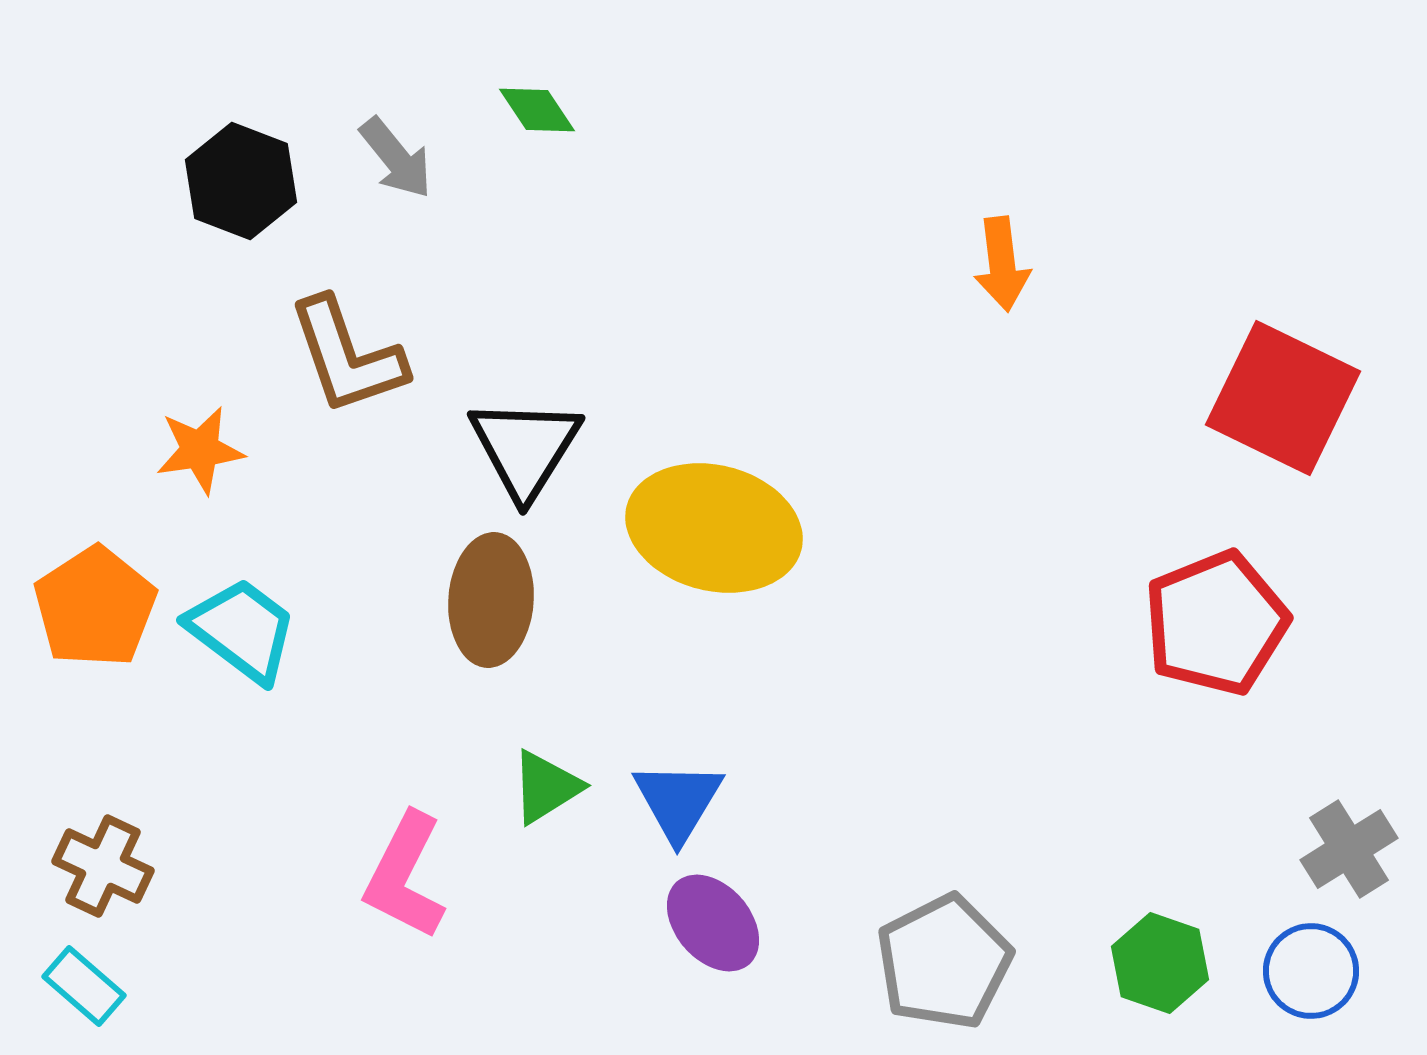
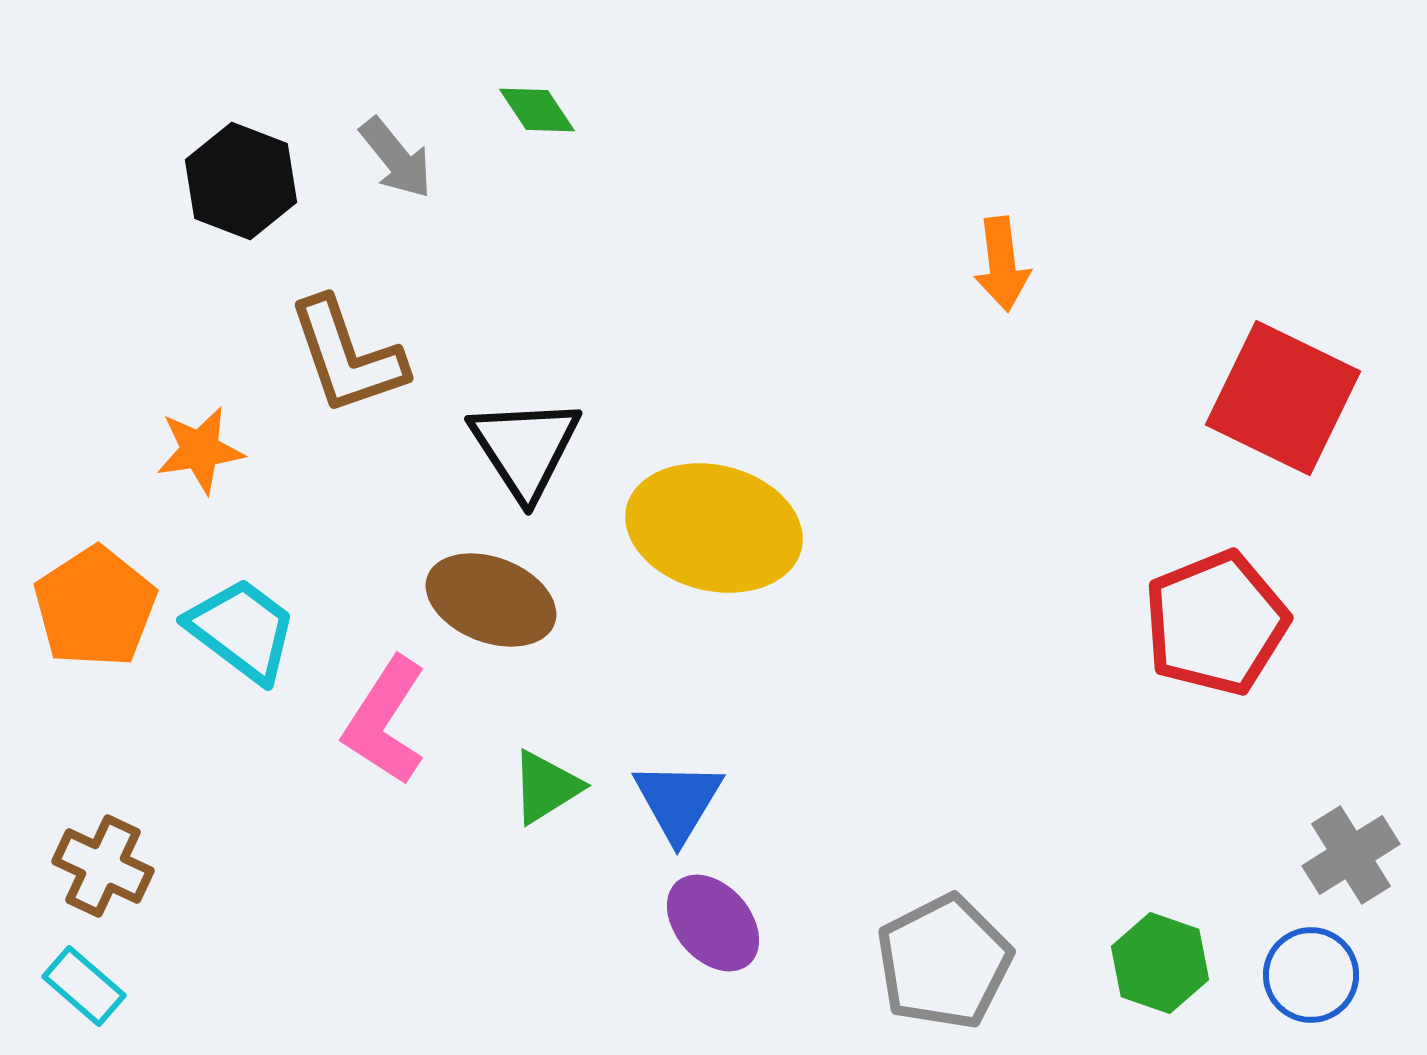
black triangle: rotated 5 degrees counterclockwise
brown ellipse: rotated 73 degrees counterclockwise
gray cross: moved 2 px right, 6 px down
pink L-shape: moved 20 px left, 155 px up; rotated 6 degrees clockwise
blue circle: moved 4 px down
